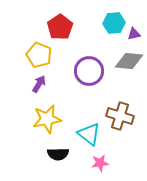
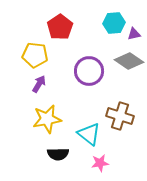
yellow pentagon: moved 4 px left; rotated 15 degrees counterclockwise
gray diamond: rotated 28 degrees clockwise
